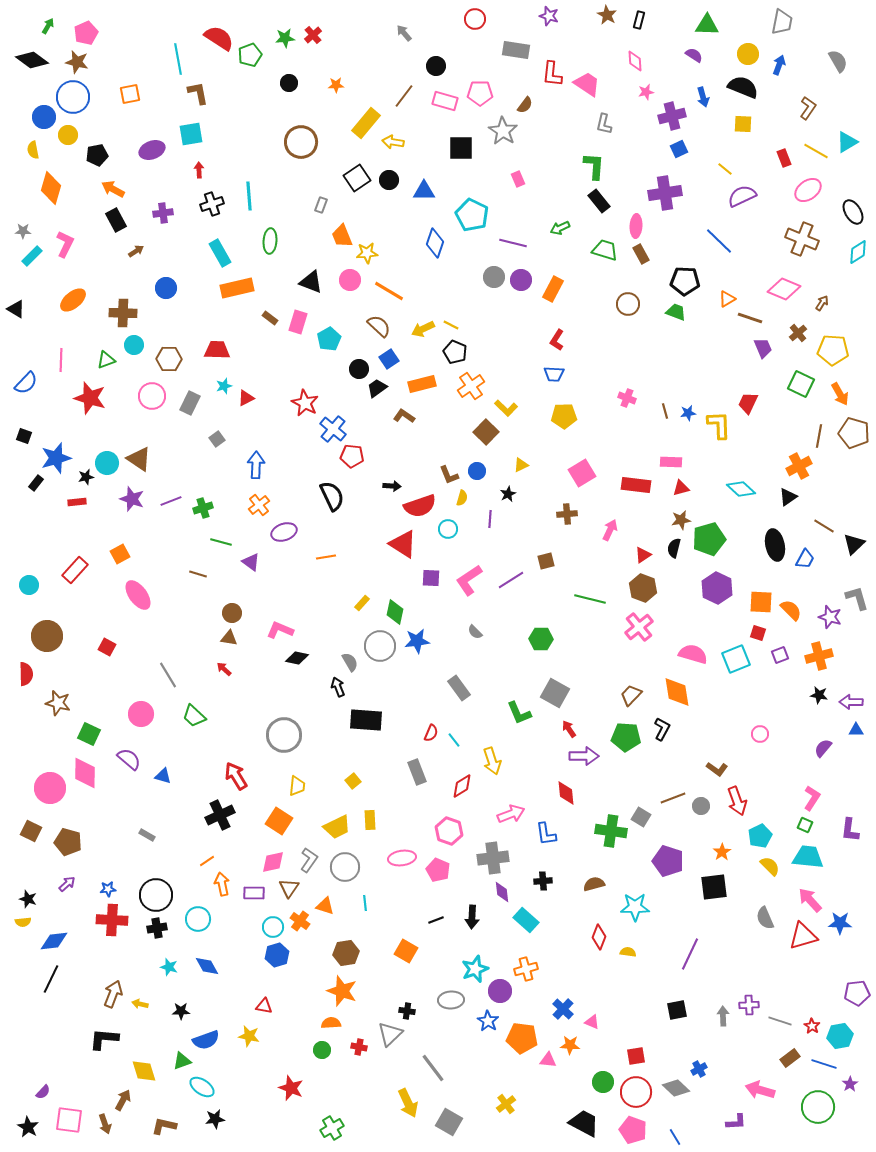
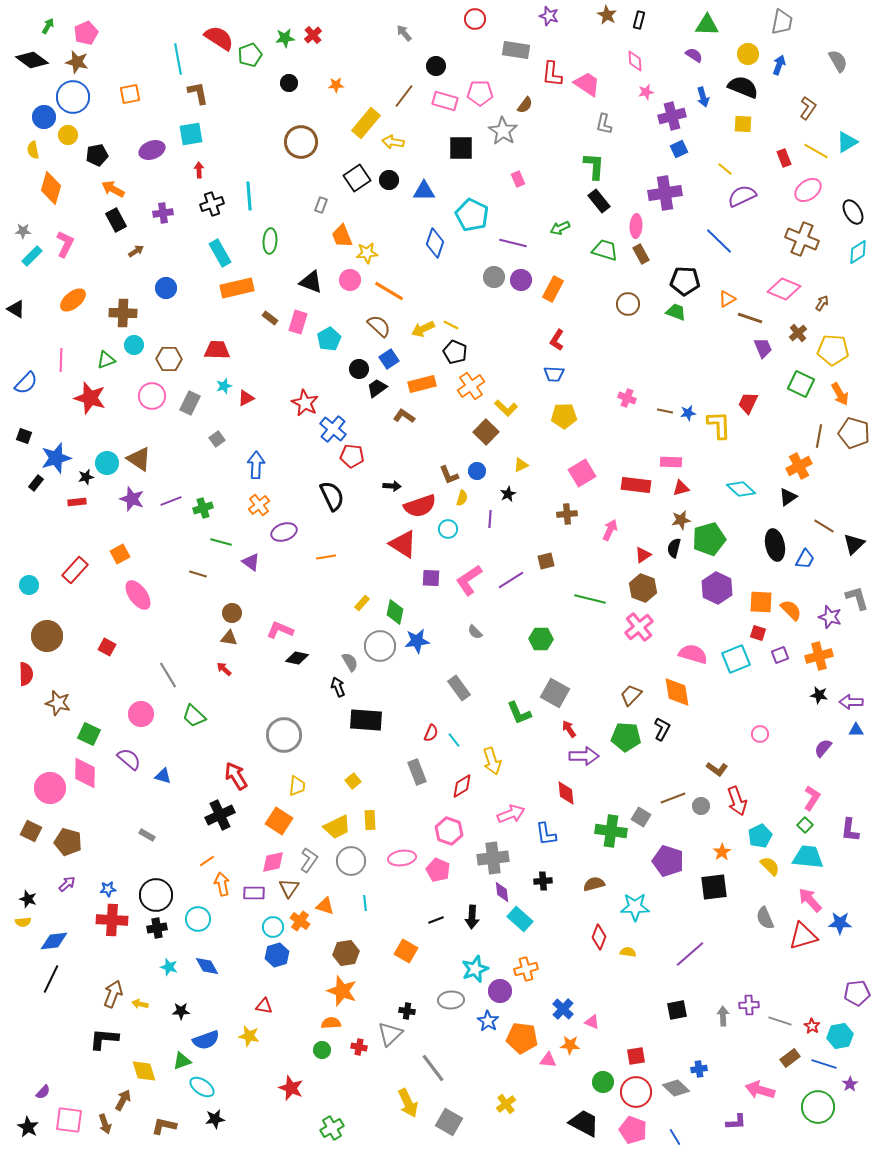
brown line at (665, 411): rotated 63 degrees counterclockwise
green square at (805, 825): rotated 21 degrees clockwise
gray circle at (345, 867): moved 6 px right, 6 px up
cyan rectangle at (526, 920): moved 6 px left, 1 px up
purple line at (690, 954): rotated 24 degrees clockwise
blue cross at (699, 1069): rotated 21 degrees clockwise
